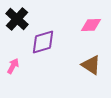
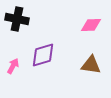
black cross: rotated 30 degrees counterclockwise
purple diamond: moved 13 px down
brown triangle: rotated 25 degrees counterclockwise
